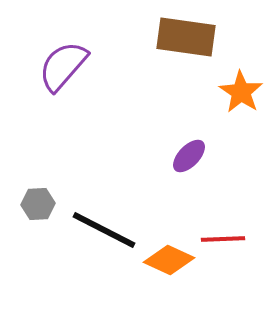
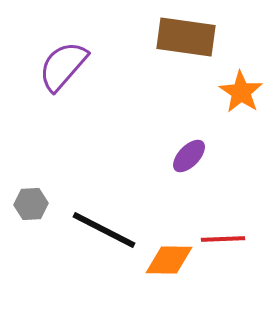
gray hexagon: moved 7 px left
orange diamond: rotated 24 degrees counterclockwise
